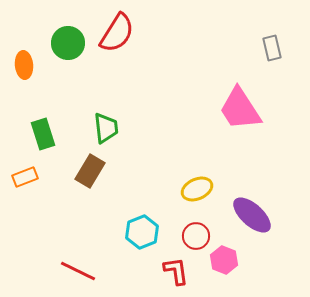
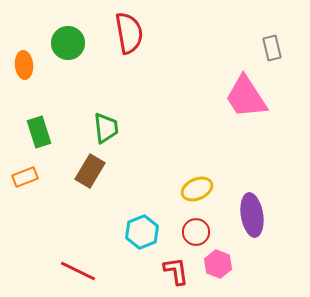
red semicircle: moved 12 px right; rotated 42 degrees counterclockwise
pink trapezoid: moved 6 px right, 12 px up
green rectangle: moved 4 px left, 2 px up
purple ellipse: rotated 39 degrees clockwise
red circle: moved 4 px up
pink hexagon: moved 6 px left, 4 px down
